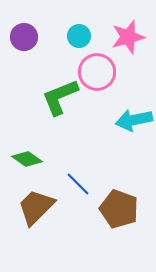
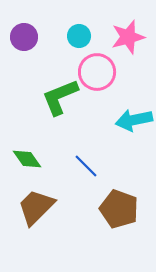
green diamond: rotated 20 degrees clockwise
blue line: moved 8 px right, 18 px up
